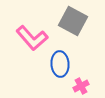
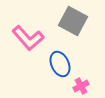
pink L-shape: moved 4 px left
blue ellipse: rotated 20 degrees counterclockwise
